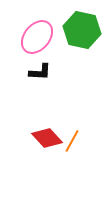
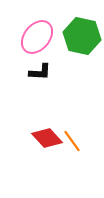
green hexagon: moved 6 px down
orange line: rotated 65 degrees counterclockwise
